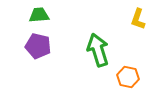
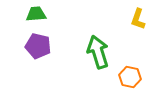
green trapezoid: moved 3 px left, 1 px up
green arrow: moved 2 px down
orange hexagon: moved 2 px right
